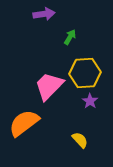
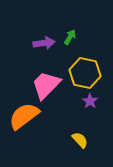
purple arrow: moved 29 px down
yellow hexagon: rotated 16 degrees clockwise
pink trapezoid: moved 3 px left, 1 px up
orange semicircle: moved 7 px up
